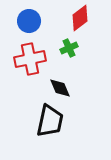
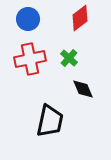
blue circle: moved 1 px left, 2 px up
green cross: moved 10 px down; rotated 24 degrees counterclockwise
black diamond: moved 23 px right, 1 px down
